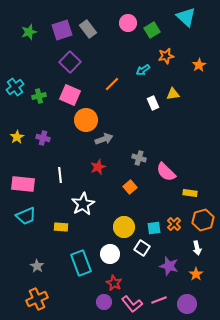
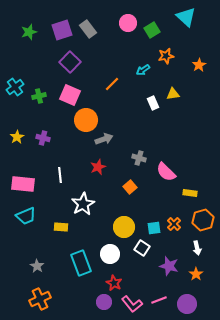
orange cross at (37, 299): moved 3 px right
